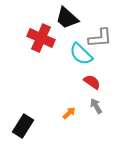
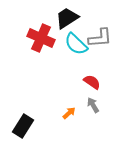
black trapezoid: rotated 105 degrees clockwise
cyan semicircle: moved 5 px left, 10 px up
gray arrow: moved 3 px left, 1 px up
